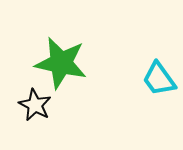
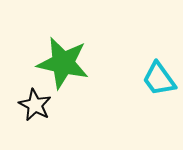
green star: moved 2 px right
